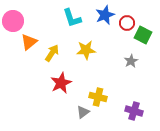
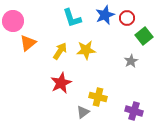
red circle: moved 5 px up
green square: moved 1 px right, 1 px down; rotated 24 degrees clockwise
orange triangle: moved 1 px left, 1 px down
yellow arrow: moved 8 px right, 2 px up
